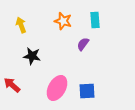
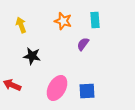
red arrow: rotated 18 degrees counterclockwise
